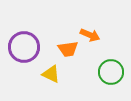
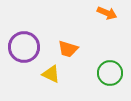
orange arrow: moved 17 px right, 22 px up
orange trapezoid: rotated 25 degrees clockwise
green circle: moved 1 px left, 1 px down
